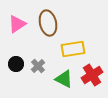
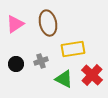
pink triangle: moved 2 px left
gray cross: moved 3 px right, 5 px up; rotated 24 degrees clockwise
red cross: rotated 15 degrees counterclockwise
